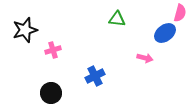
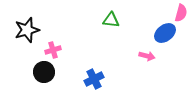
pink semicircle: moved 1 px right
green triangle: moved 6 px left, 1 px down
black star: moved 2 px right
pink arrow: moved 2 px right, 2 px up
blue cross: moved 1 px left, 3 px down
black circle: moved 7 px left, 21 px up
